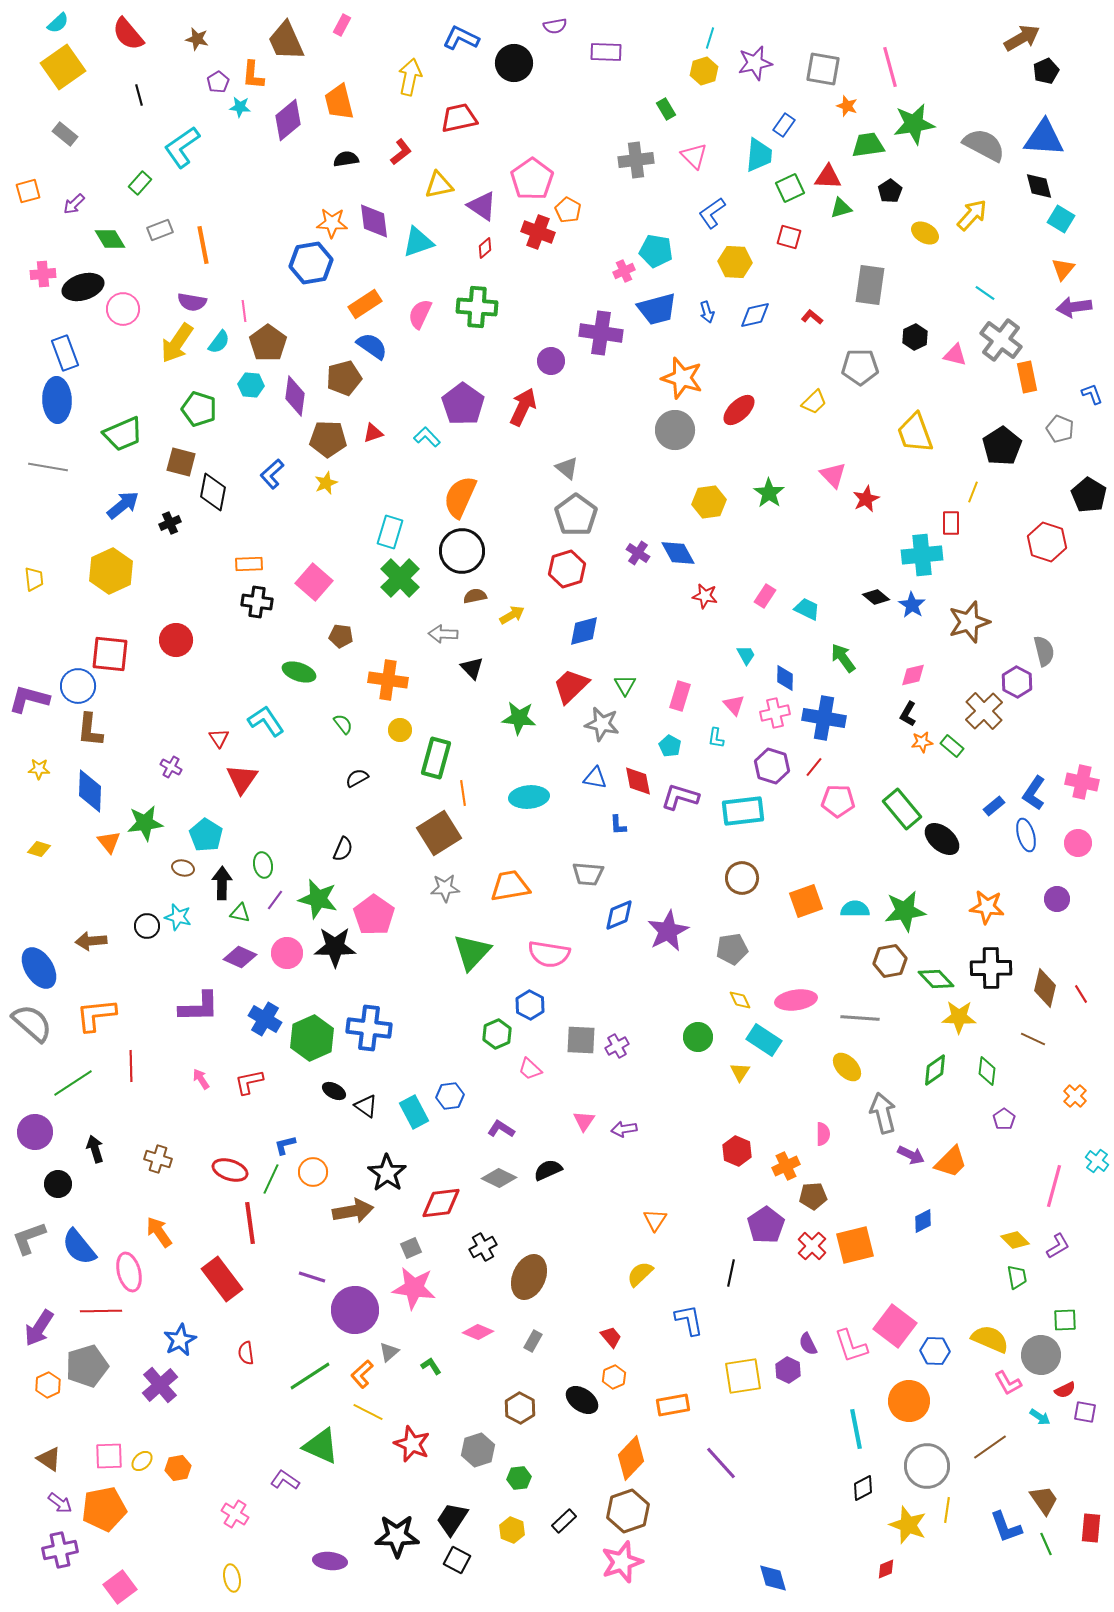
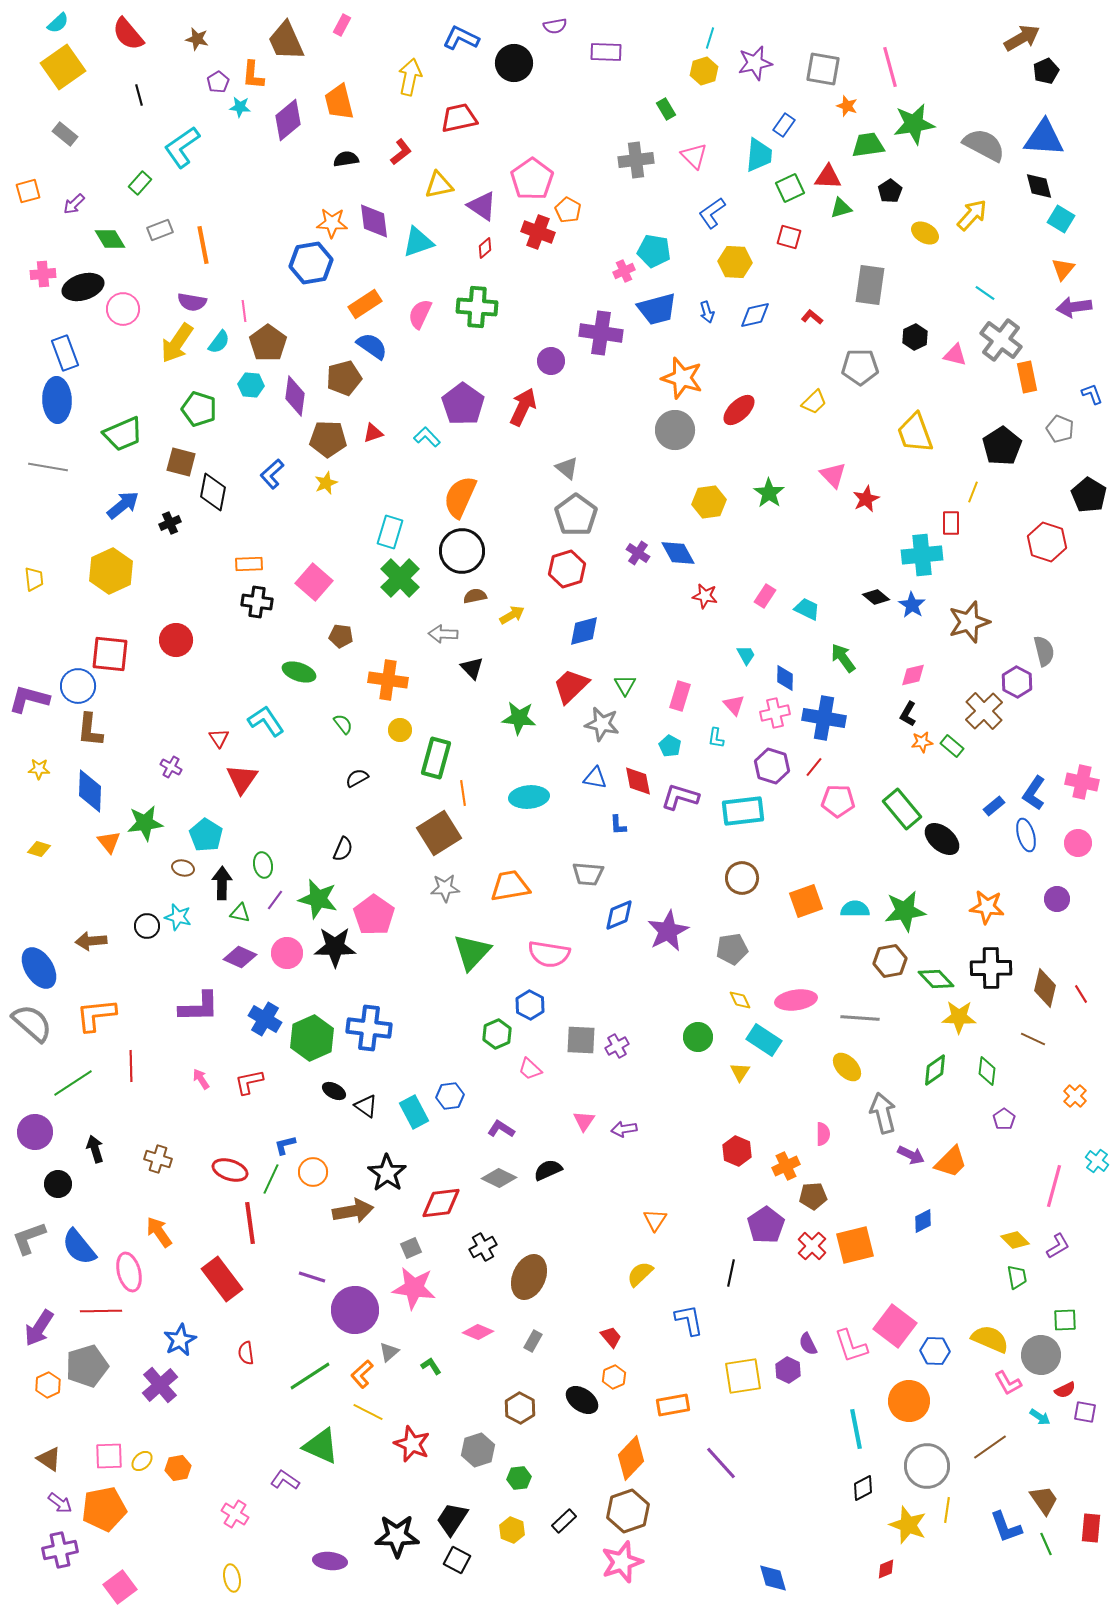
cyan pentagon at (656, 251): moved 2 px left
